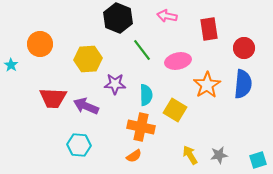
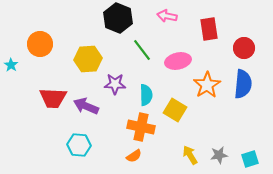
cyan square: moved 8 px left, 1 px up
